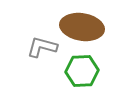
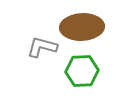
brown ellipse: rotated 12 degrees counterclockwise
